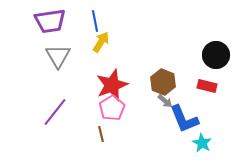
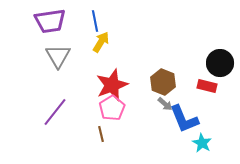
black circle: moved 4 px right, 8 px down
gray arrow: moved 3 px down
